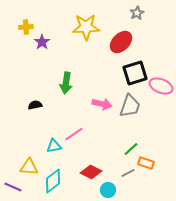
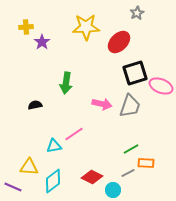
red ellipse: moved 2 px left
green line: rotated 14 degrees clockwise
orange rectangle: rotated 14 degrees counterclockwise
red diamond: moved 1 px right, 5 px down
cyan circle: moved 5 px right
